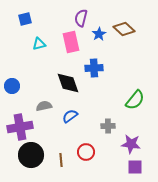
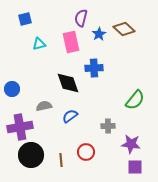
blue circle: moved 3 px down
